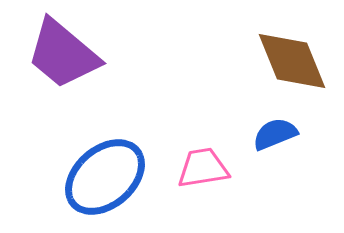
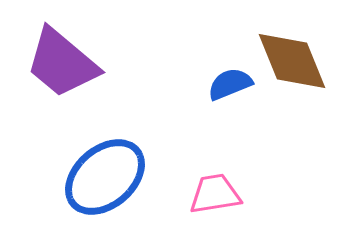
purple trapezoid: moved 1 px left, 9 px down
blue semicircle: moved 45 px left, 50 px up
pink trapezoid: moved 12 px right, 26 px down
